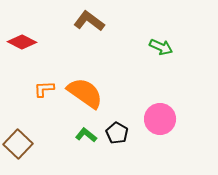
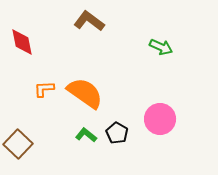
red diamond: rotated 52 degrees clockwise
